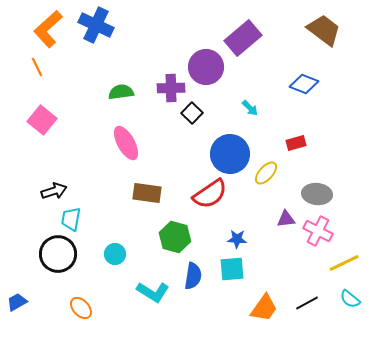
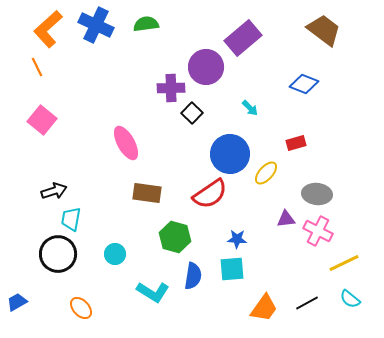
green semicircle: moved 25 px right, 68 px up
